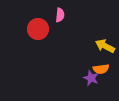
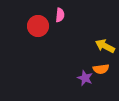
red circle: moved 3 px up
purple star: moved 6 px left
